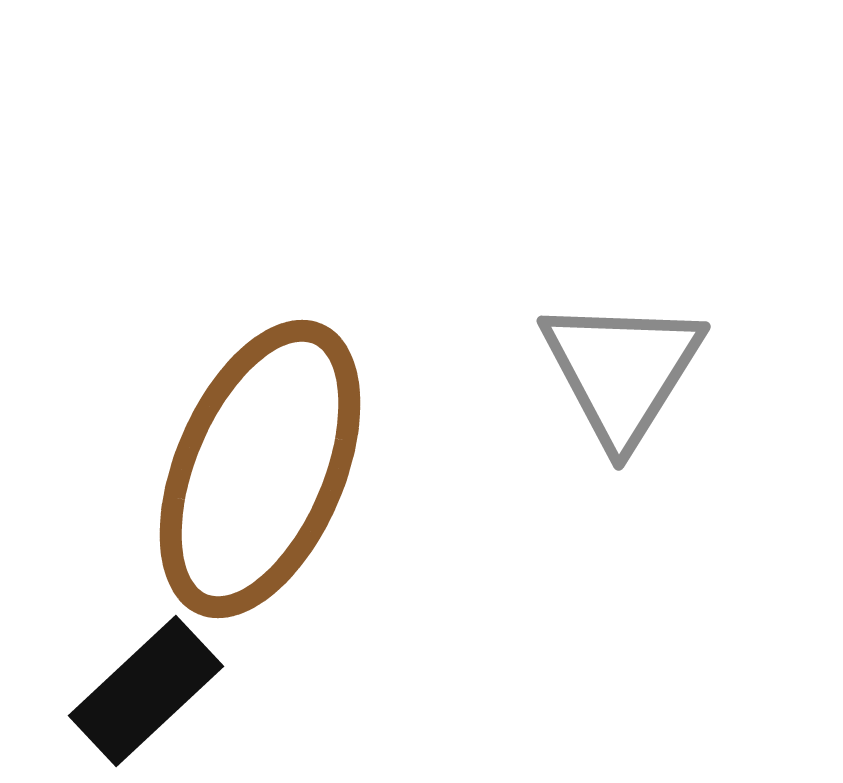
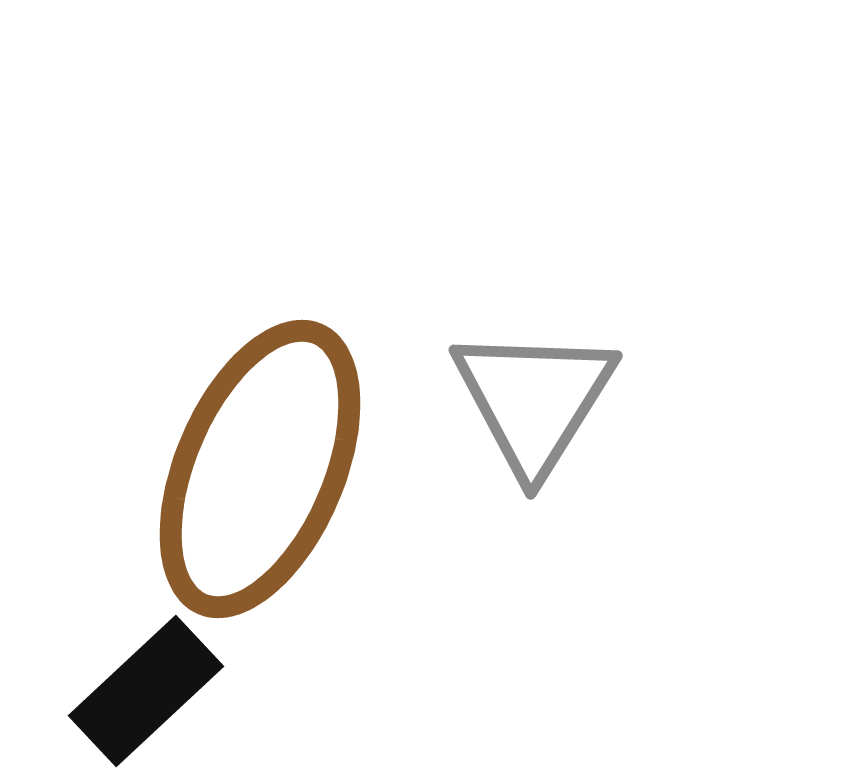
gray triangle: moved 88 px left, 29 px down
